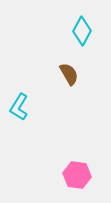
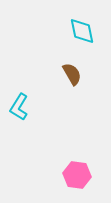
cyan diamond: rotated 40 degrees counterclockwise
brown semicircle: moved 3 px right
